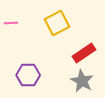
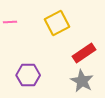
pink line: moved 1 px left, 1 px up
